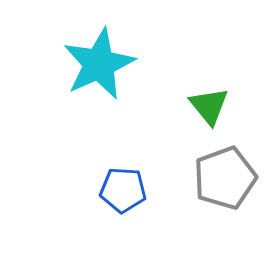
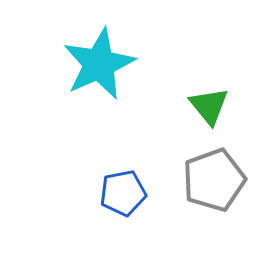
gray pentagon: moved 11 px left, 2 px down
blue pentagon: moved 3 px down; rotated 15 degrees counterclockwise
